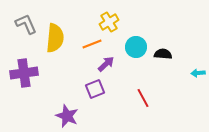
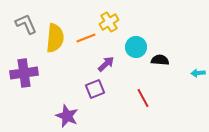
orange line: moved 6 px left, 6 px up
black semicircle: moved 3 px left, 6 px down
